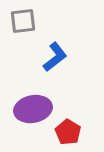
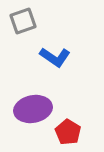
gray square: rotated 12 degrees counterclockwise
blue L-shape: rotated 72 degrees clockwise
